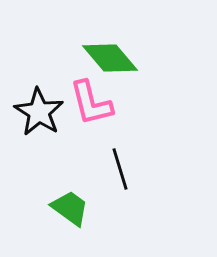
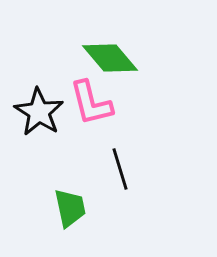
green trapezoid: rotated 42 degrees clockwise
